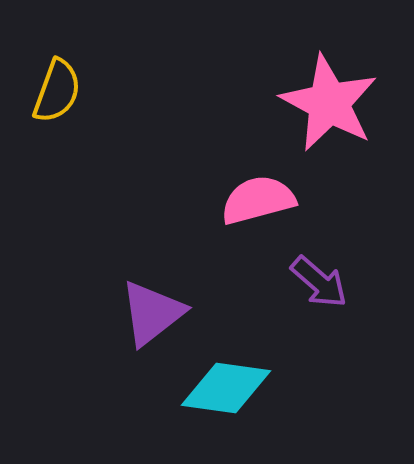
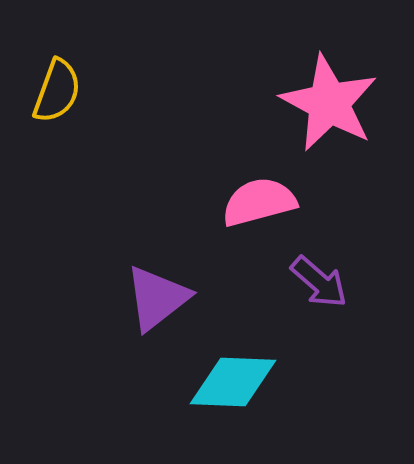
pink semicircle: moved 1 px right, 2 px down
purple triangle: moved 5 px right, 15 px up
cyan diamond: moved 7 px right, 6 px up; rotated 6 degrees counterclockwise
